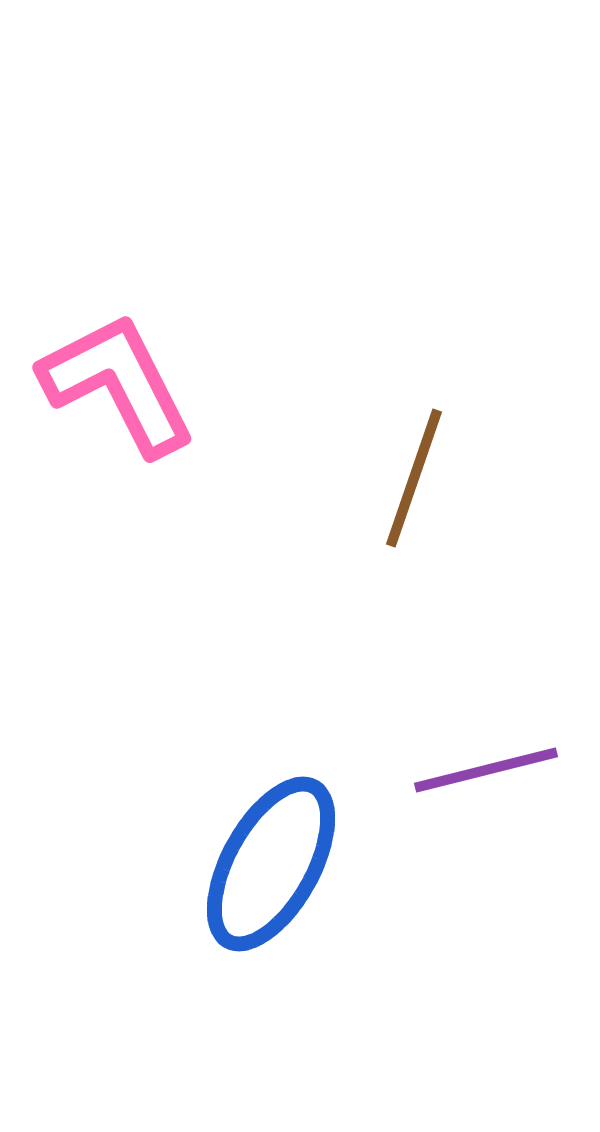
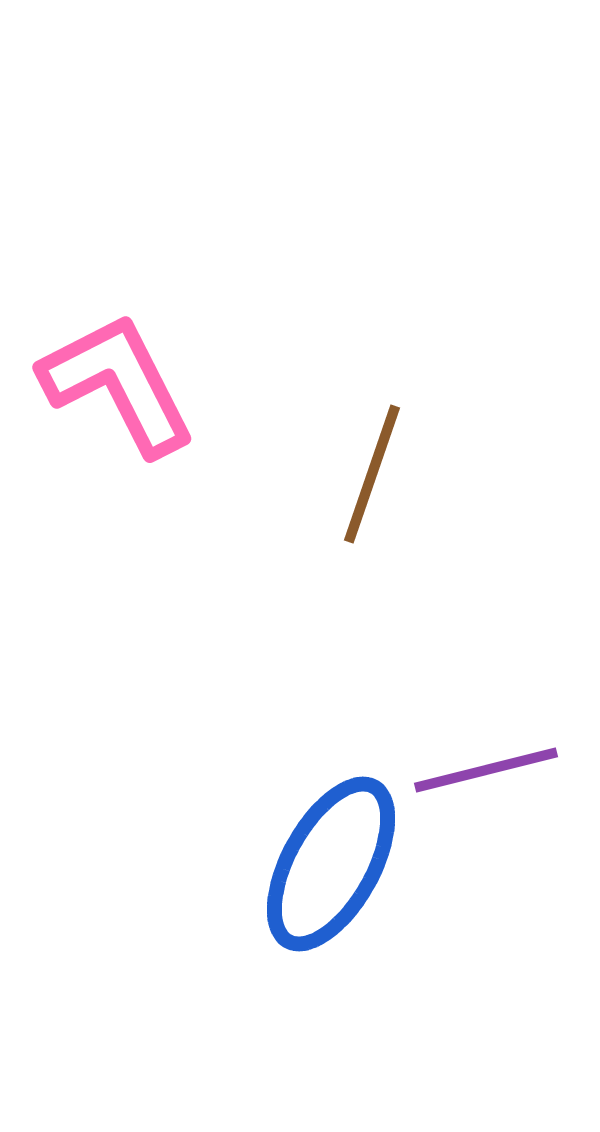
brown line: moved 42 px left, 4 px up
blue ellipse: moved 60 px right
